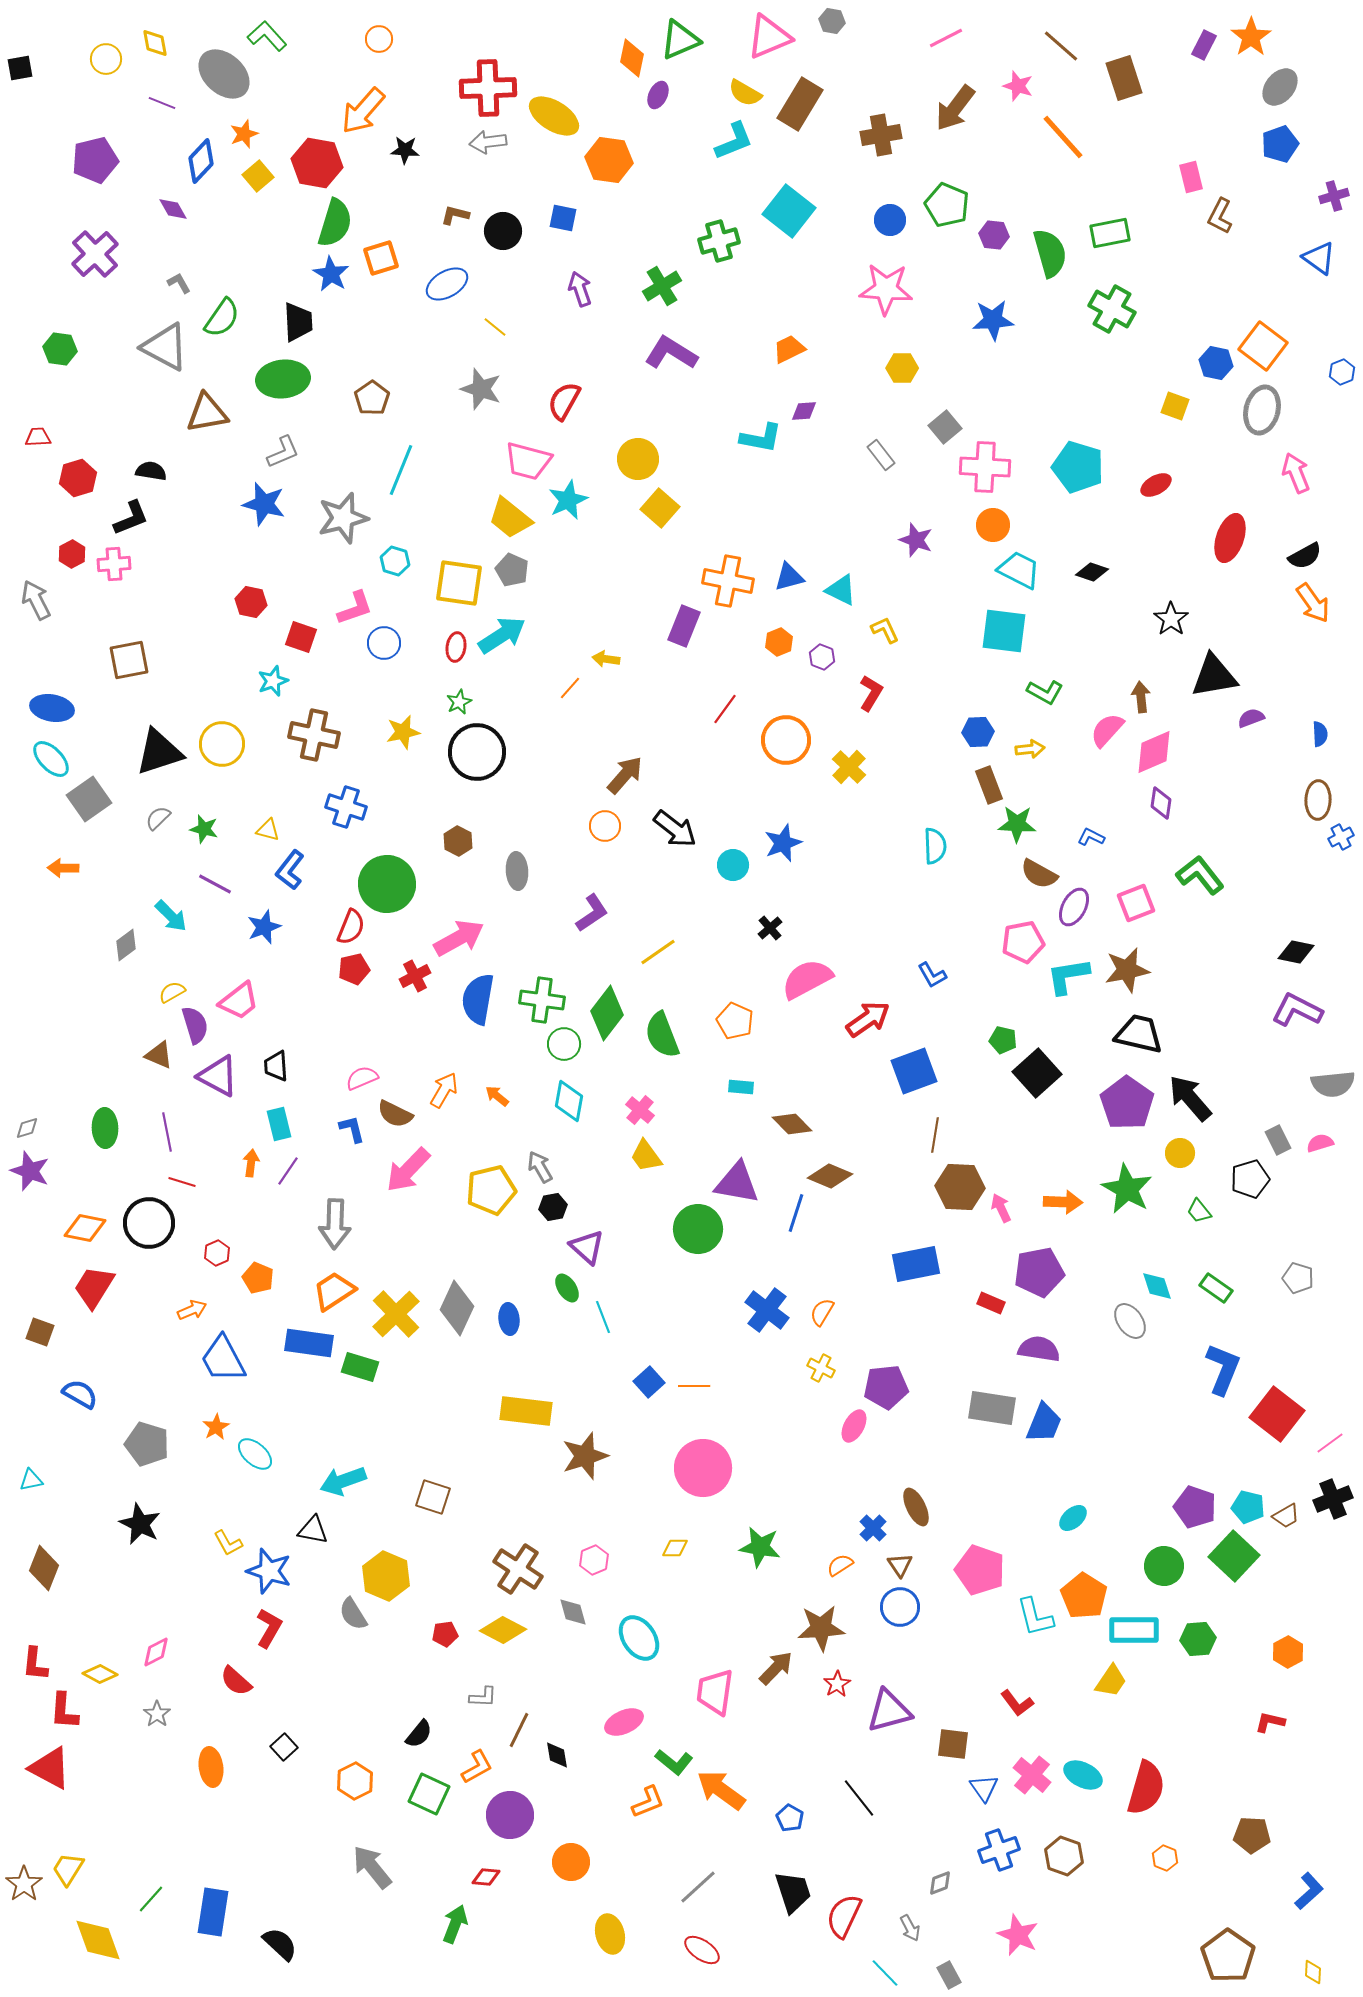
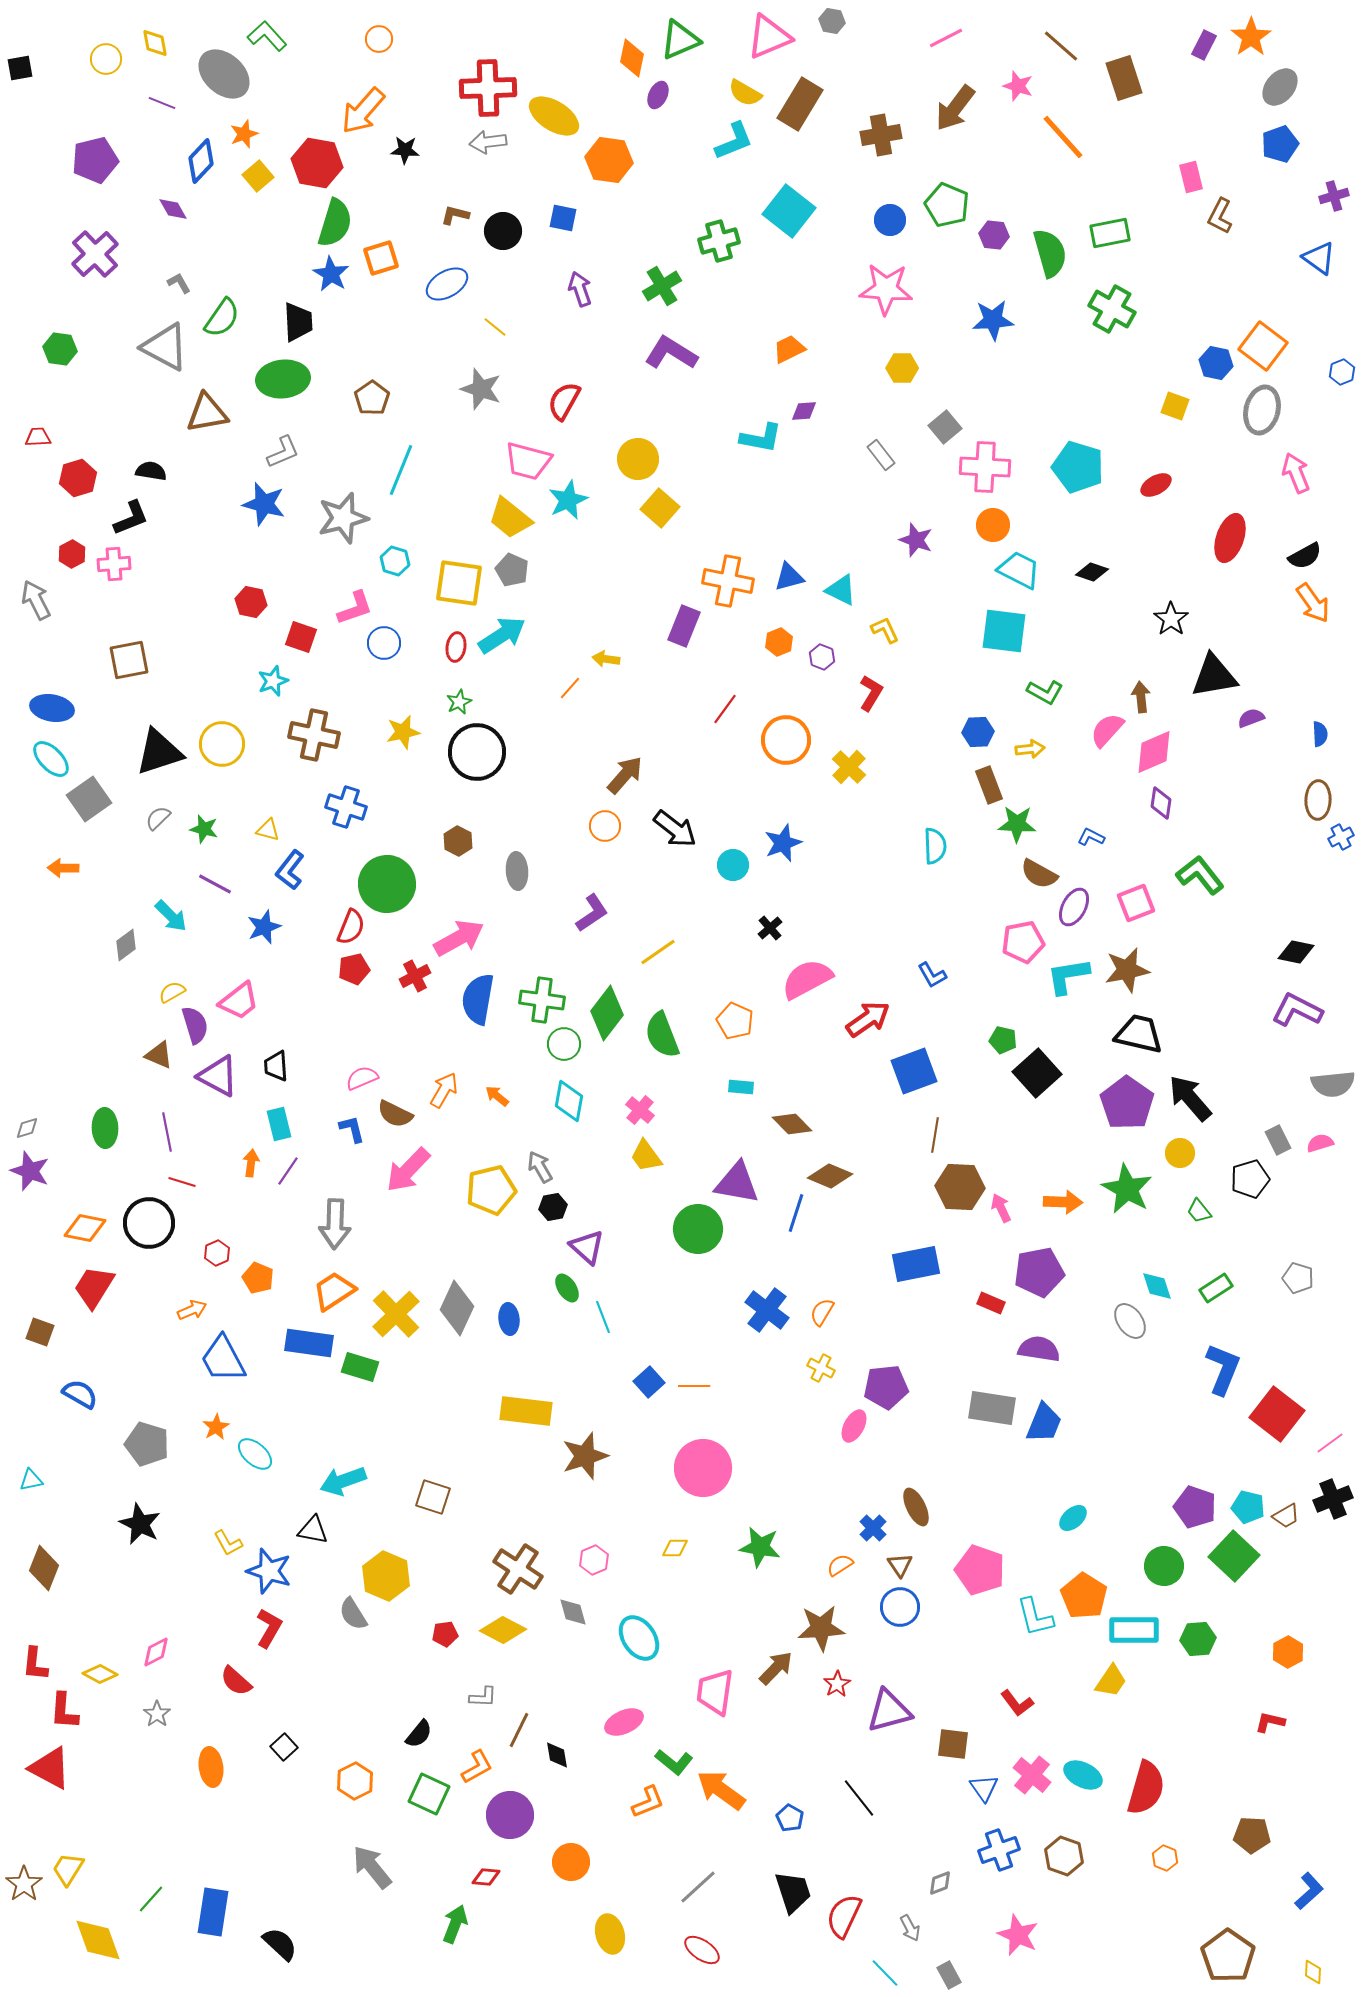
green rectangle at (1216, 1288): rotated 68 degrees counterclockwise
